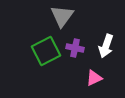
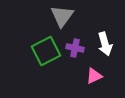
white arrow: moved 1 px left, 2 px up; rotated 35 degrees counterclockwise
pink triangle: moved 2 px up
